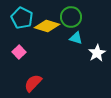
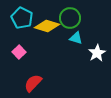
green circle: moved 1 px left, 1 px down
